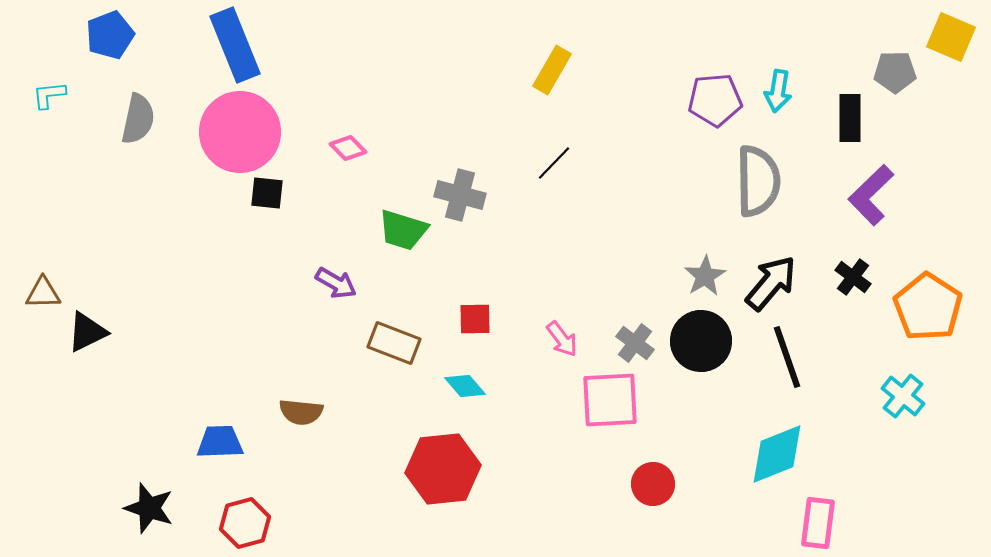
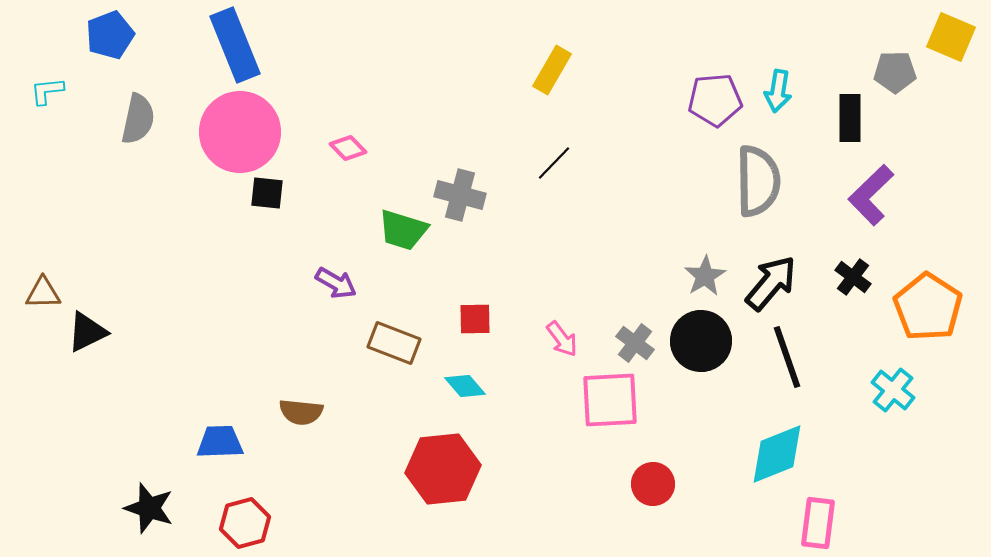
cyan L-shape at (49, 95): moved 2 px left, 4 px up
cyan cross at (903, 396): moved 10 px left, 6 px up
